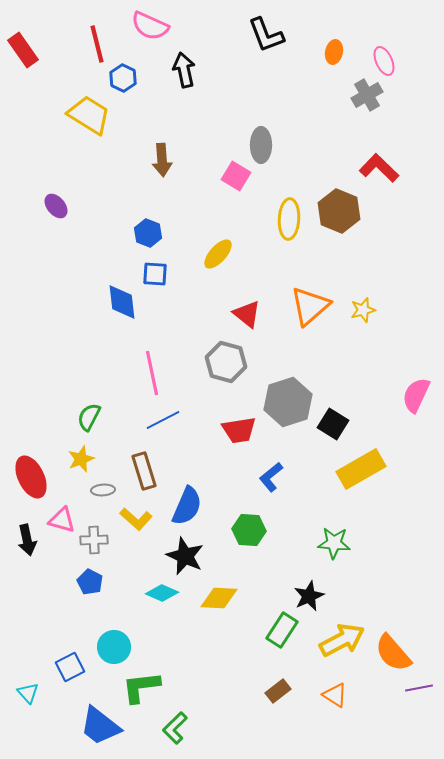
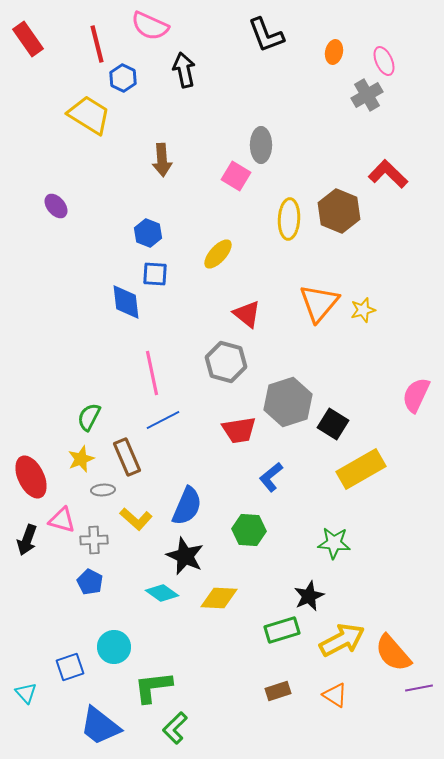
red rectangle at (23, 50): moved 5 px right, 11 px up
red L-shape at (379, 168): moved 9 px right, 6 px down
blue diamond at (122, 302): moved 4 px right
orange triangle at (310, 306): moved 9 px right, 3 px up; rotated 9 degrees counterclockwise
brown rectangle at (144, 471): moved 17 px left, 14 px up; rotated 6 degrees counterclockwise
black arrow at (27, 540): rotated 32 degrees clockwise
cyan diamond at (162, 593): rotated 12 degrees clockwise
green rectangle at (282, 630): rotated 40 degrees clockwise
blue square at (70, 667): rotated 8 degrees clockwise
green L-shape at (141, 687): moved 12 px right
brown rectangle at (278, 691): rotated 20 degrees clockwise
cyan triangle at (28, 693): moved 2 px left
